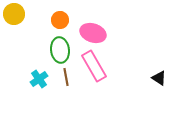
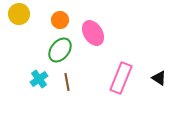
yellow circle: moved 5 px right
pink ellipse: rotated 40 degrees clockwise
green ellipse: rotated 45 degrees clockwise
pink rectangle: moved 27 px right, 12 px down; rotated 52 degrees clockwise
brown line: moved 1 px right, 5 px down
